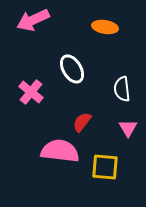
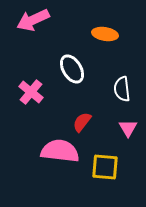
orange ellipse: moved 7 px down
